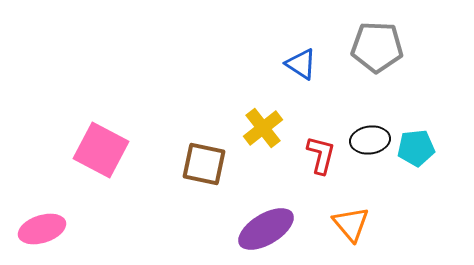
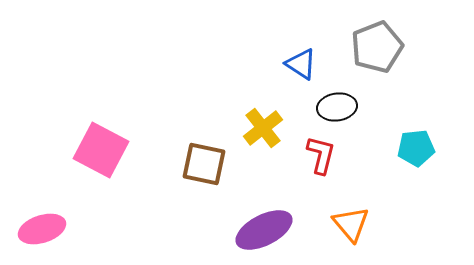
gray pentagon: rotated 24 degrees counterclockwise
black ellipse: moved 33 px left, 33 px up
purple ellipse: moved 2 px left, 1 px down; rotated 4 degrees clockwise
